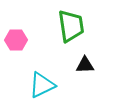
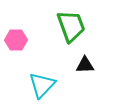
green trapezoid: rotated 12 degrees counterclockwise
cyan triangle: rotated 20 degrees counterclockwise
